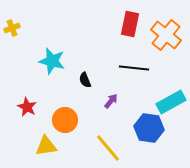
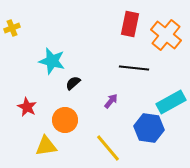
black semicircle: moved 12 px left, 3 px down; rotated 70 degrees clockwise
